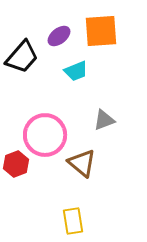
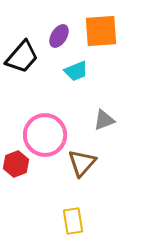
purple ellipse: rotated 20 degrees counterclockwise
brown triangle: rotated 32 degrees clockwise
